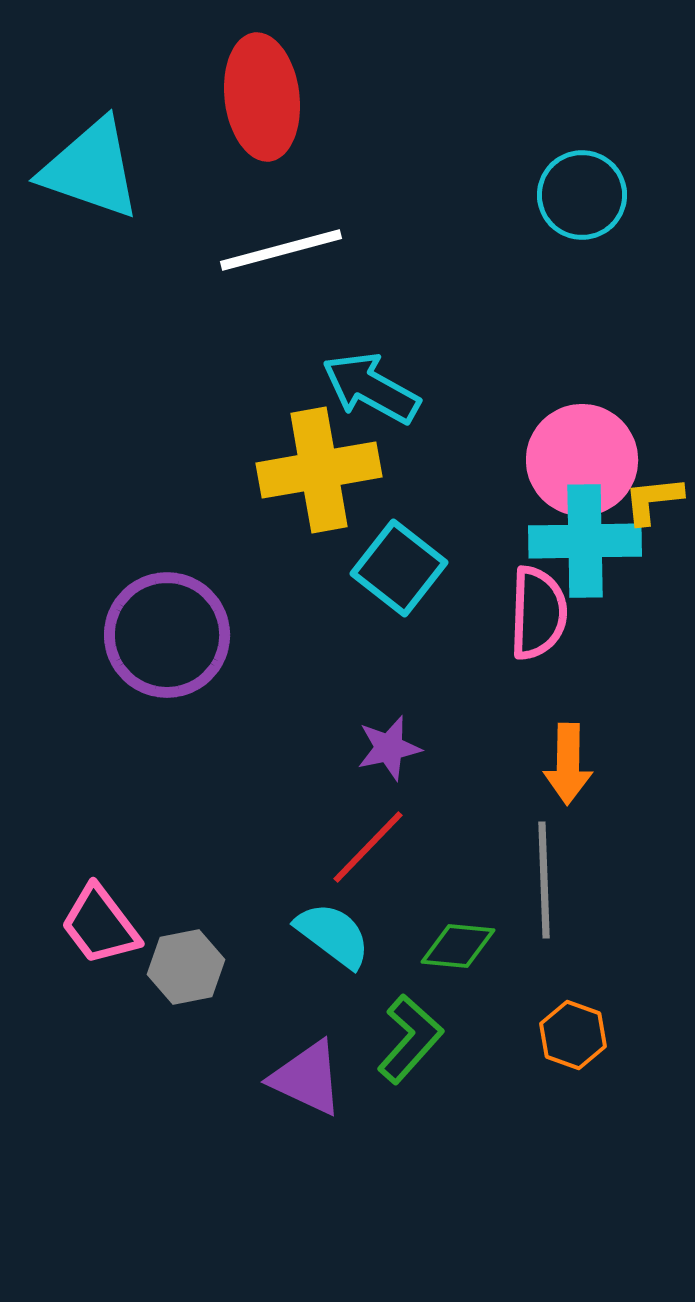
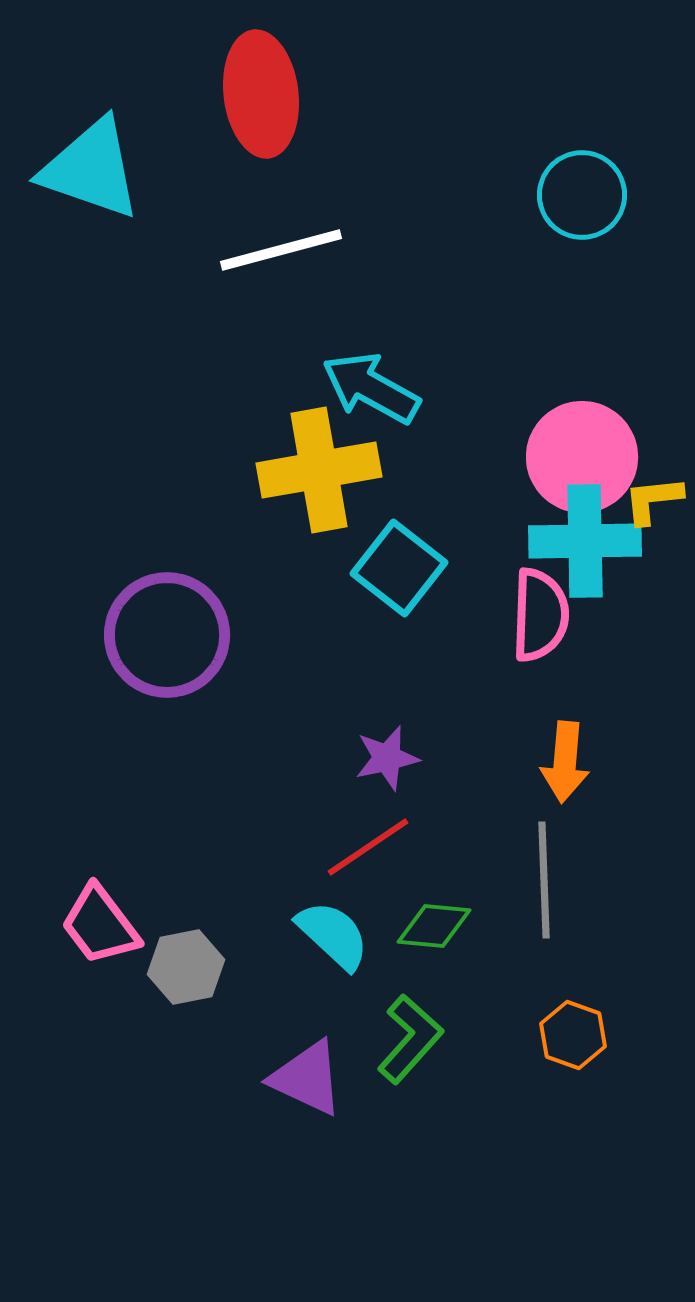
red ellipse: moved 1 px left, 3 px up
pink circle: moved 3 px up
pink semicircle: moved 2 px right, 2 px down
purple star: moved 2 px left, 10 px down
orange arrow: moved 3 px left, 2 px up; rotated 4 degrees clockwise
red line: rotated 12 degrees clockwise
cyan semicircle: rotated 6 degrees clockwise
green diamond: moved 24 px left, 20 px up
